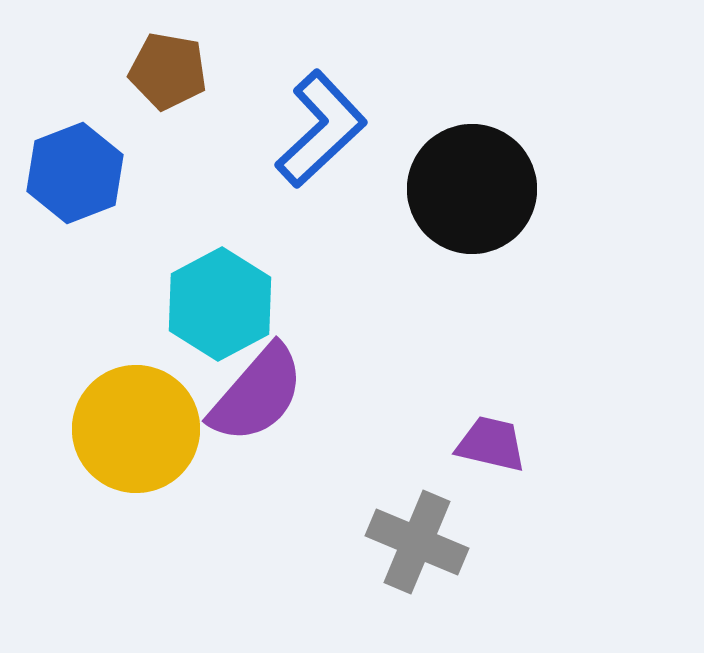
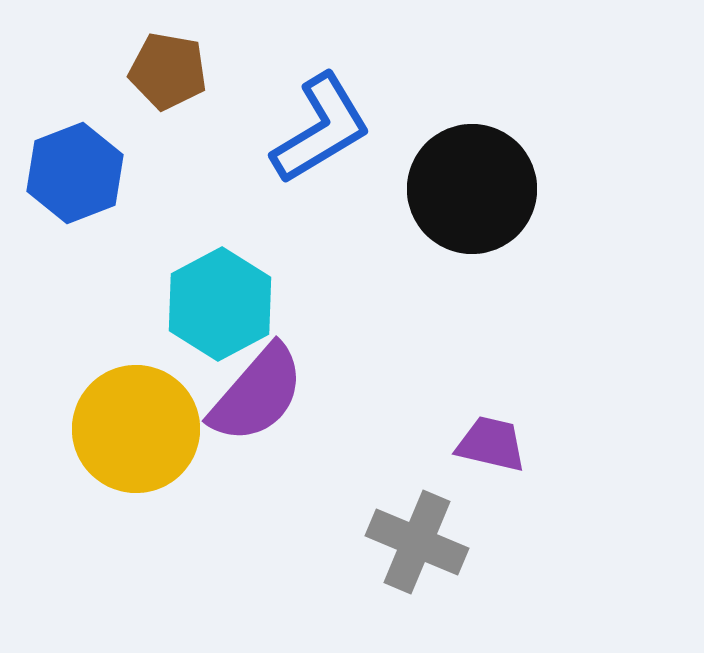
blue L-shape: rotated 12 degrees clockwise
